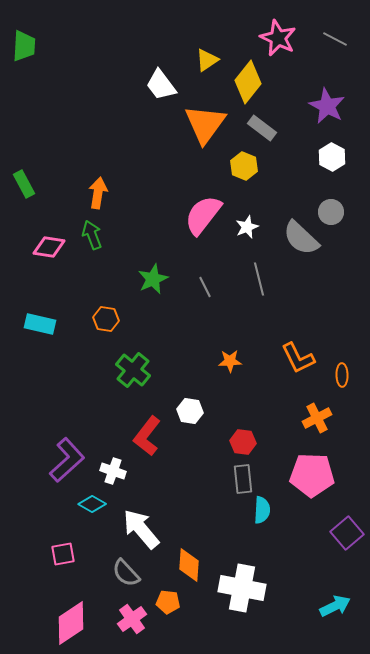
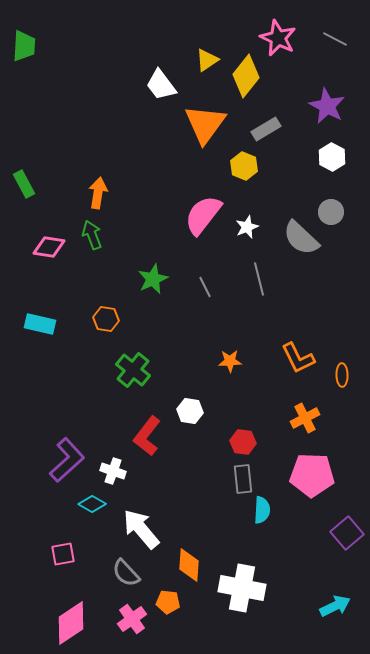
yellow diamond at (248, 82): moved 2 px left, 6 px up
gray rectangle at (262, 128): moved 4 px right, 1 px down; rotated 68 degrees counterclockwise
orange cross at (317, 418): moved 12 px left
